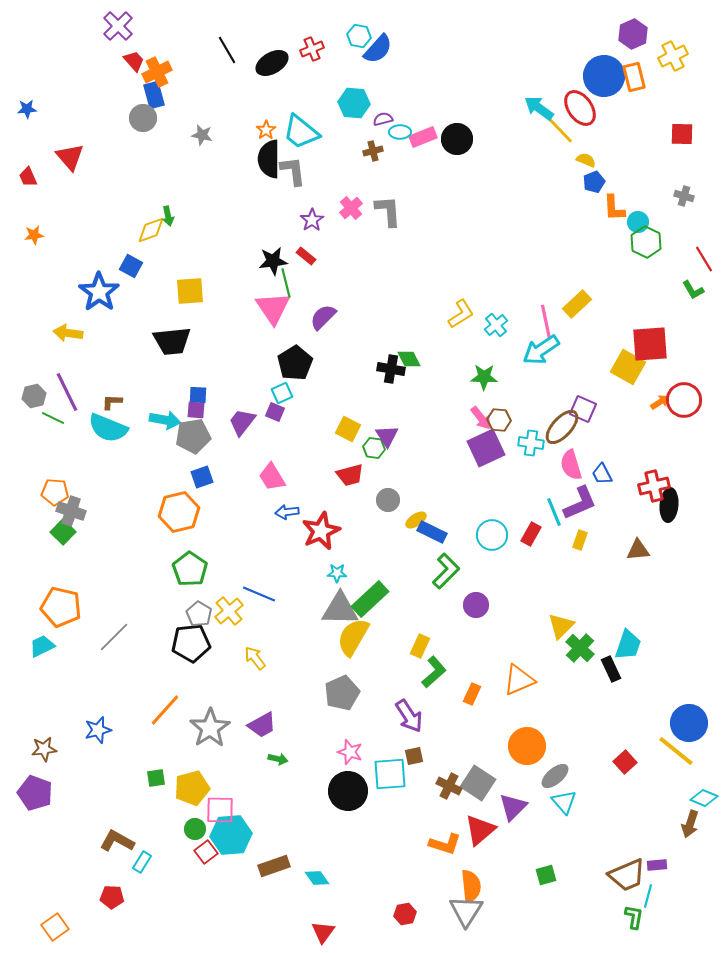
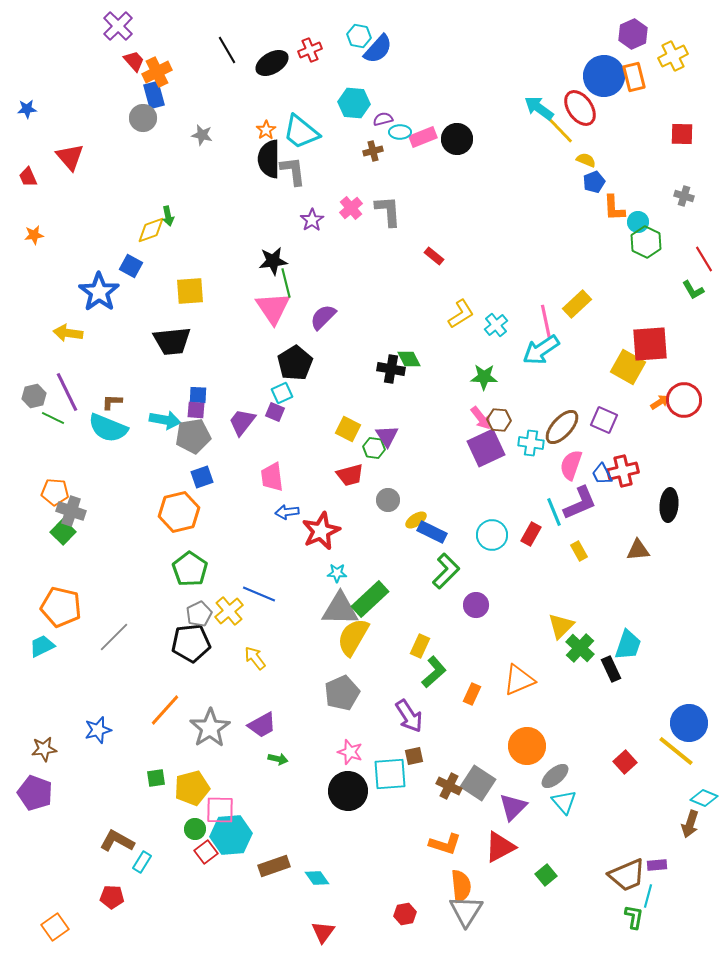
red cross at (312, 49): moved 2 px left, 1 px down
red rectangle at (306, 256): moved 128 px right
purple square at (583, 409): moved 21 px right, 11 px down
pink semicircle at (571, 465): rotated 36 degrees clockwise
pink trapezoid at (272, 477): rotated 24 degrees clockwise
red cross at (654, 486): moved 31 px left, 15 px up
yellow rectangle at (580, 540): moved 1 px left, 11 px down; rotated 48 degrees counterclockwise
gray pentagon at (199, 614): rotated 15 degrees clockwise
red triangle at (480, 830): moved 20 px right, 17 px down; rotated 12 degrees clockwise
green square at (546, 875): rotated 25 degrees counterclockwise
orange semicircle at (471, 886): moved 10 px left
